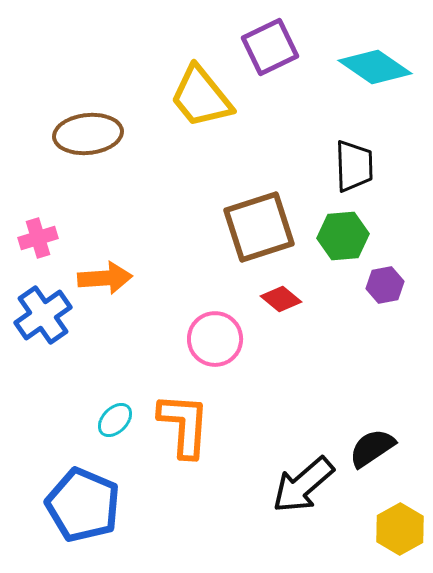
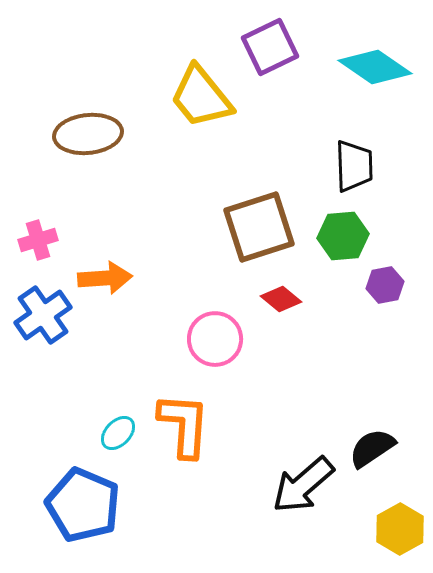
pink cross: moved 2 px down
cyan ellipse: moved 3 px right, 13 px down
